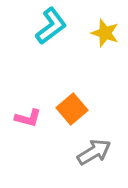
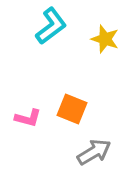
yellow star: moved 6 px down
orange square: rotated 28 degrees counterclockwise
